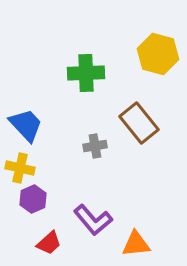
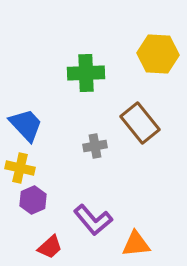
yellow hexagon: rotated 12 degrees counterclockwise
brown rectangle: moved 1 px right
purple hexagon: moved 1 px down
red trapezoid: moved 1 px right, 4 px down
